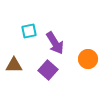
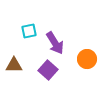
orange circle: moved 1 px left
